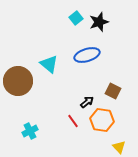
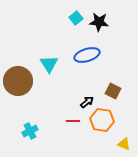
black star: rotated 24 degrees clockwise
cyan triangle: rotated 18 degrees clockwise
red line: rotated 56 degrees counterclockwise
yellow triangle: moved 5 px right, 3 px up; rotated 24 degrees counterclockwise
